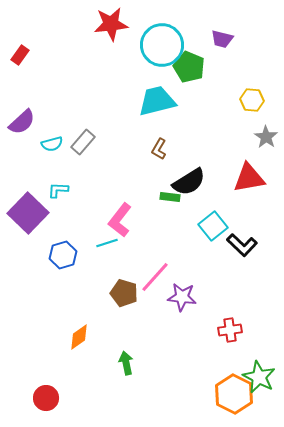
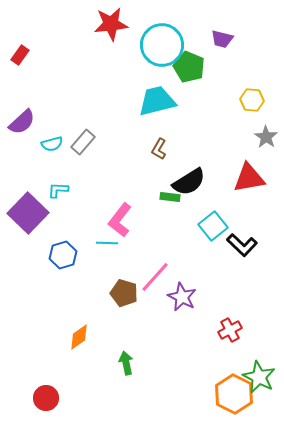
cyan line: rotated 20 degrees clockwise
purple star: rotated 20 degrees clockwise
red cross: rotated 20 degrees counterclockwise
